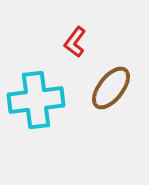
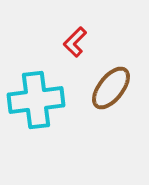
red L-shape: rotated 8 degrees clockwise
